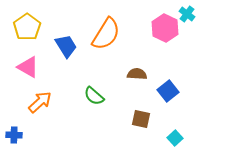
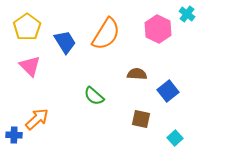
pink hexagon: moved 7 px left, 1 px down
blue trapezoid: moved 1 px left, 4 px up
pink triangle: moved 2 px right, 1 px up; rotated 15 degrees clockwise
orange arrow: moved 3 px left, 17 px down
